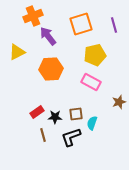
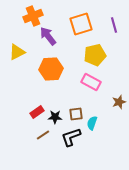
brown line: rotated 72 degrees clockwise
